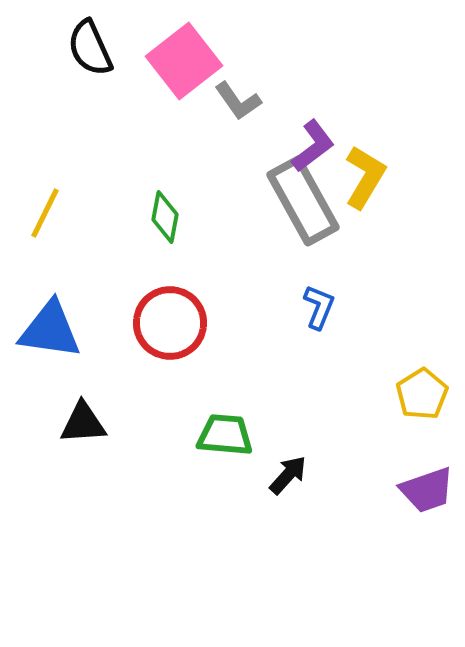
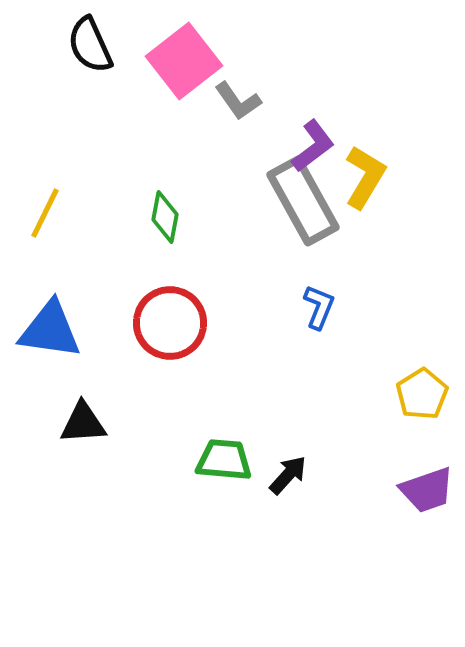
black semicircle: moved 3 px up
green trapezoid: moved 1 px left, 25 px down
